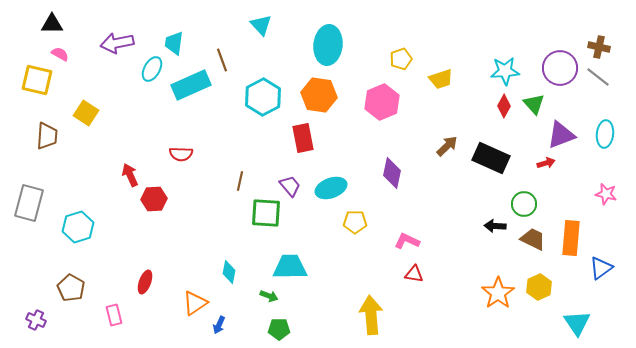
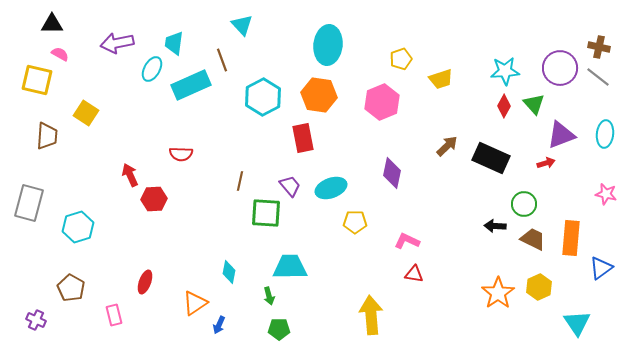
cyan triangle at (261, 25): moved 19 px left
green arrow at (269, 296): rotated 54 degrees clockwise
